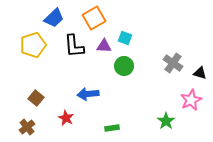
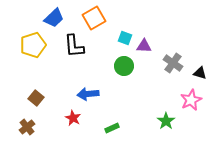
purple triangle: moved 40 px right
red star: moved 7 px right
green rectangle: rotated 16 degrees counterclockwise
